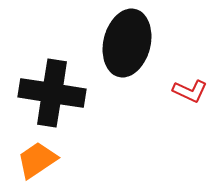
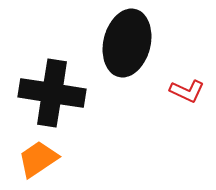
red L-shape: moved 3 px left
orange trapezoid: moved 1 px right, 1 px up
